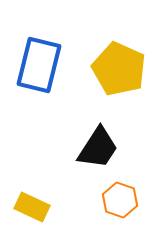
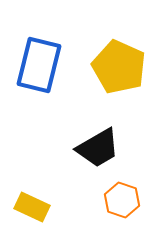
yellow pentagon: moved 2 px up
black trapezoid: rotated 27 degrees clockwise
orange hexagon: moved 2 px right
